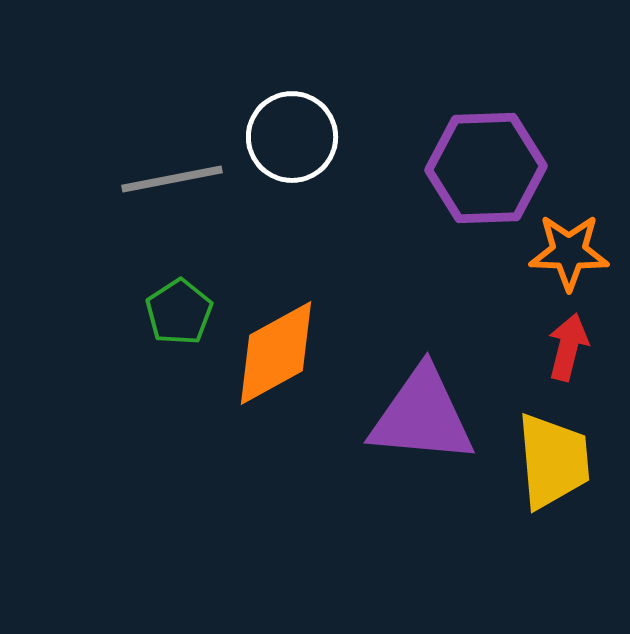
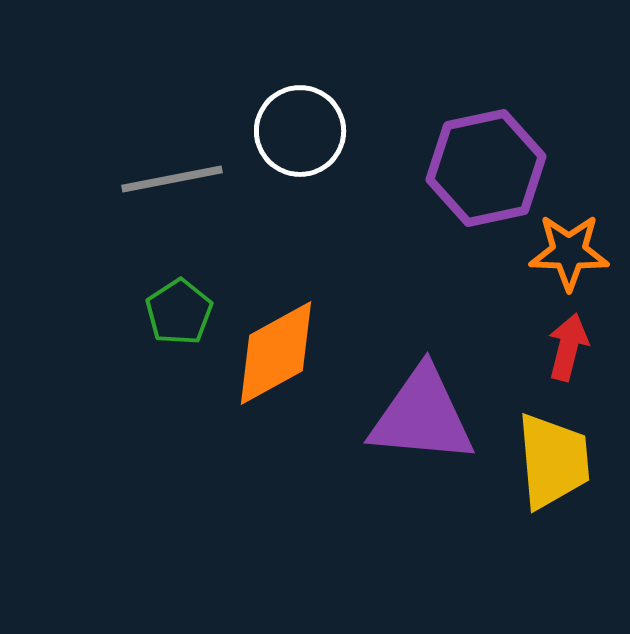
white circle: moved 8 px right, 6 px up
purple hexagon: rotated 10 degrees counterclockwise
